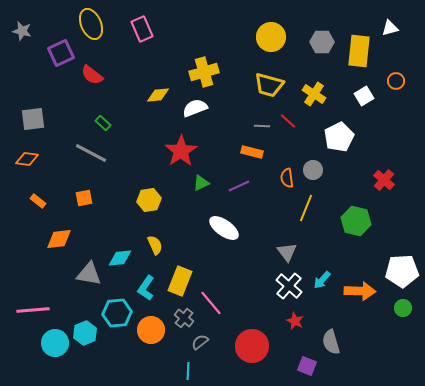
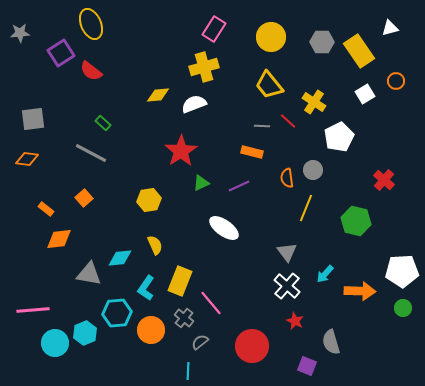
pink rectangle at (142, 29): moved 72 px right; rotated 55 degrees clockwise
gray star at (22, 31): moved 2 px left, 2 px down; rotated 18 degrees counterclockwise
yellow rectangle at (359, 51): rotated 40 degrees counterclockwise
purple square at (61, 53): rotated 8 degrees counterclockwise
yellow cross at (204, 72): moved 5 px up
red semicircle at (92, 75): moved 1 px left, 4 px up
yellow trapezoid at (269, 85): rotated 36 degrees clockwise
yellow cross at (314, 94): moved 8 px down
white square at (364, 96): moved 1 px right, 2 px up
white semicircle at (195, 108): moved 1 px left, 4 px up
orange square at (84, 198): rotated 30 degrees counterclockwise
orange rectangle at (38, 201): moved 8 px right, 8 px down
cyan arrow at (322, 280): moved 3 px right, 6 px up
white cross at (289, 286): moved 2 px left
